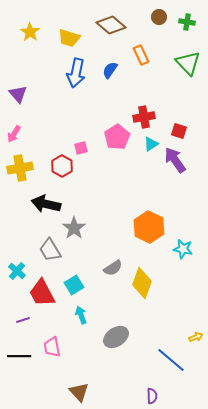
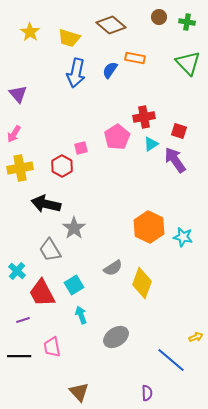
orange rectangle: moved 6 px left, 3 px down; rotated 54 degrees counterclockwise
cyan star: moved 12 px up
purple semicircle: moved 5 px left, 3 px up
